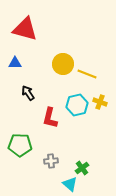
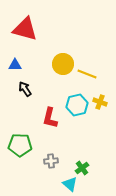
blue triangle: moved 2 px down
black arrow: moved 3 px left, 4 px up
